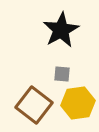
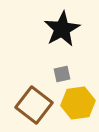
black star: moved 1 px right, 1 px up
gray square: rotated 18 degrees counterclockwise
